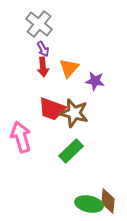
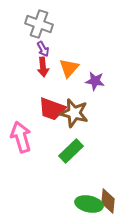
gray cross: rotated 20 degrees counterclockwise
